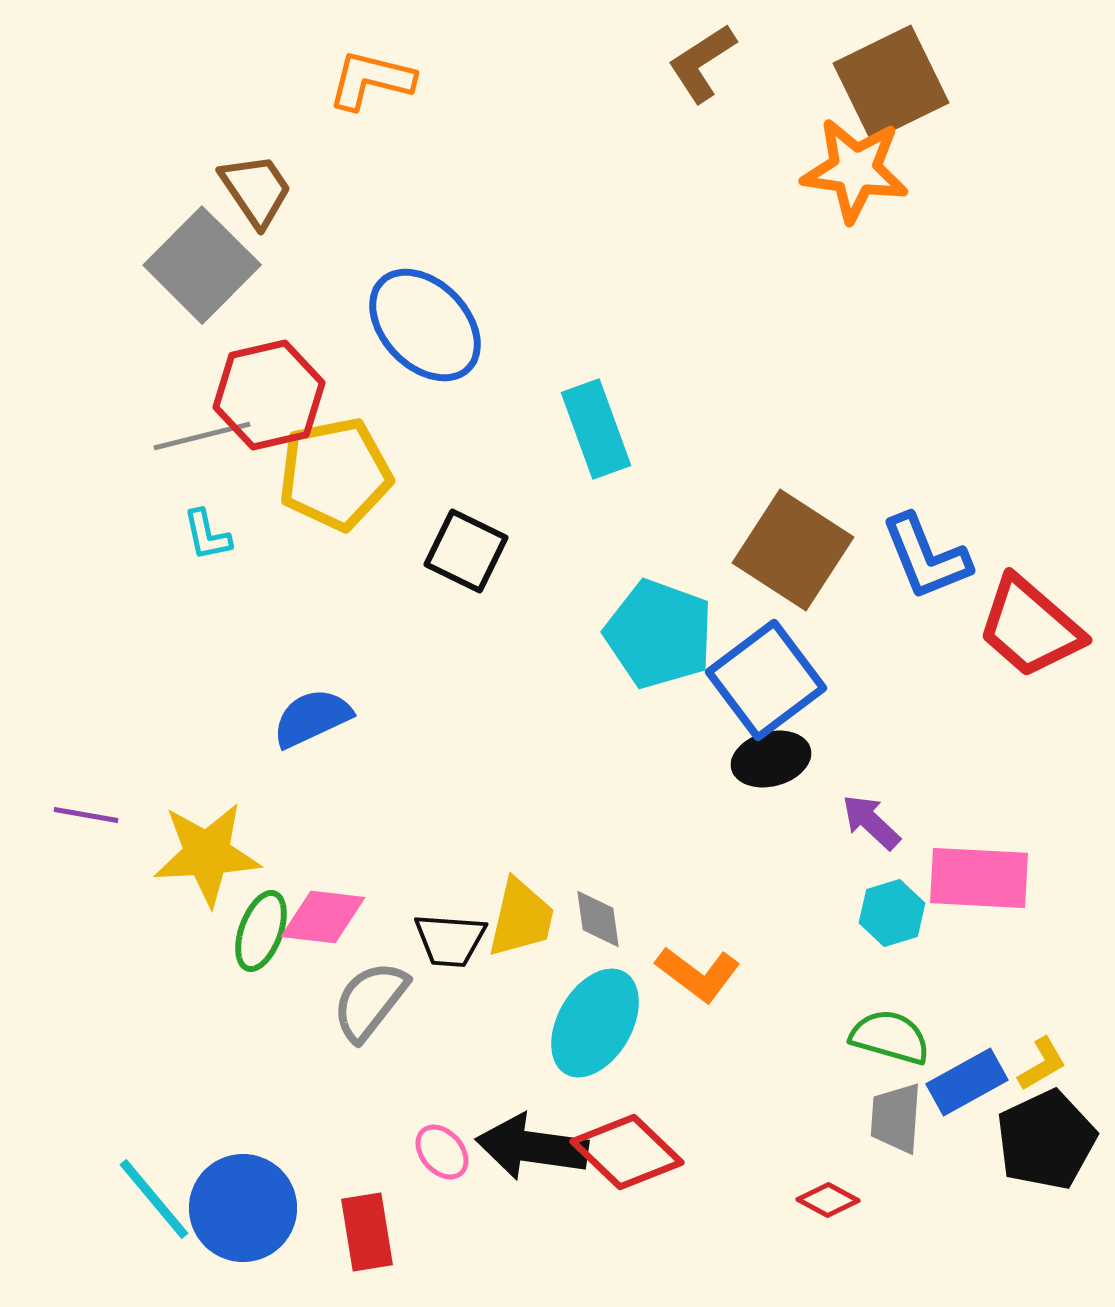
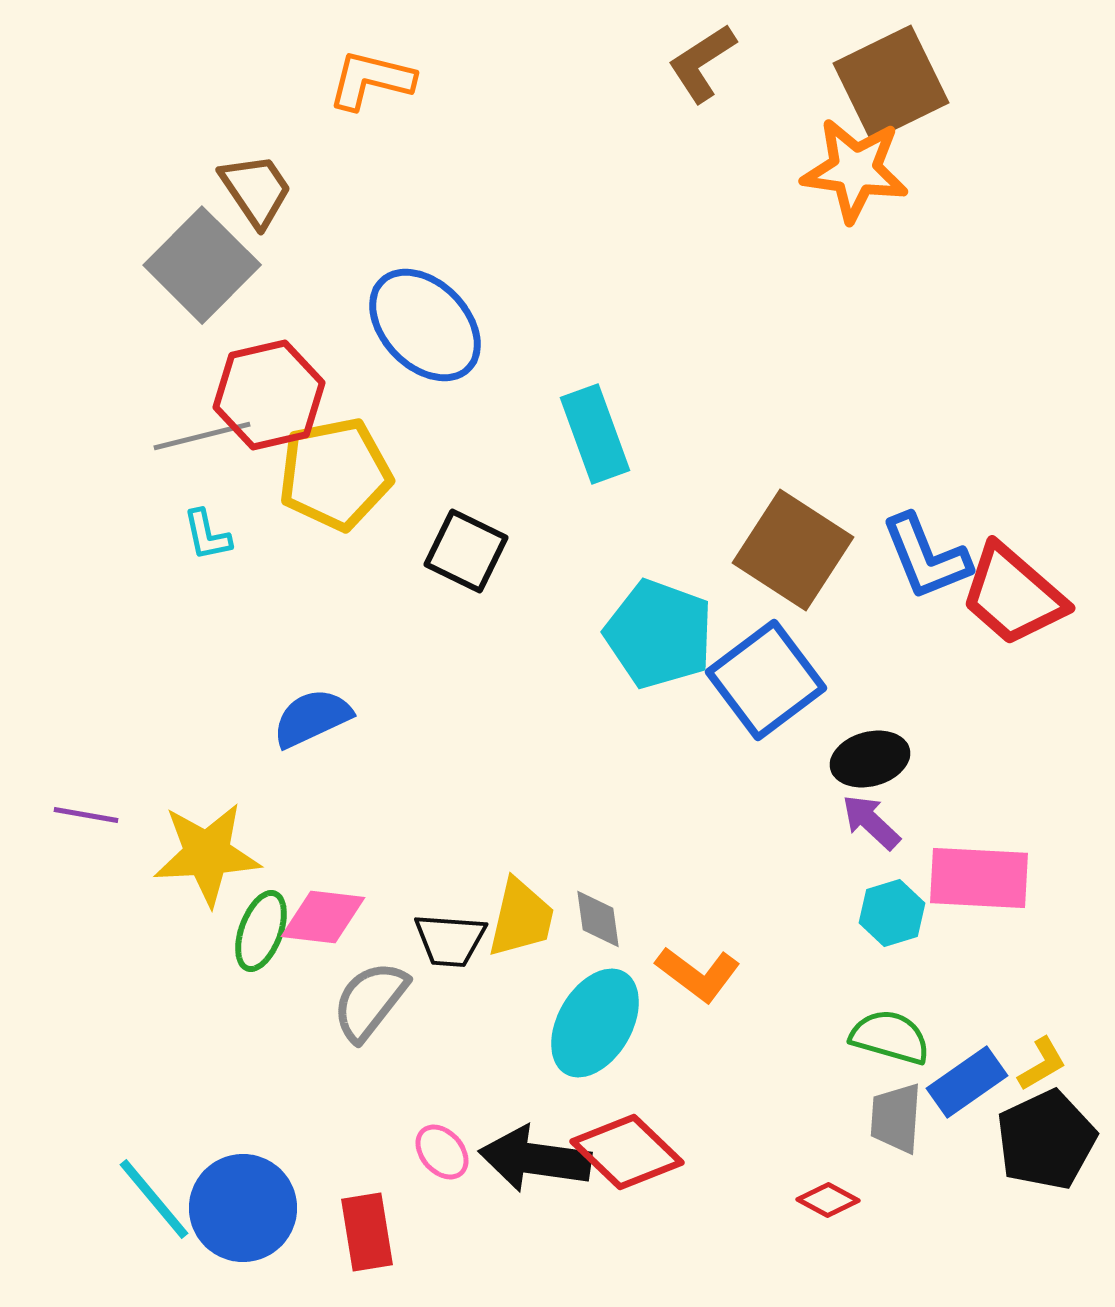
cyan rectangle at (596, 429): moved 1 px left, 5 px down
red trapezoid at (1030, 627): moved 17 px left, 32 px up
black ellipse at (771, 759): moved 99 px right
blue rectangle at (967, 1082): rotated 6 degrees counterclockwise
black arrow at (532, 1147): moved 3 px right, 12 px down
